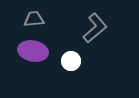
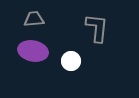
gray L-shape: moved 2 px right; rotated 44 degrees counterclockwise
